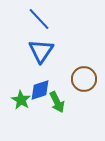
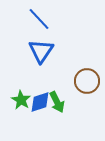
brown circle: moved 3 px right, 2 px down
blue diamond: moved 12 px down
